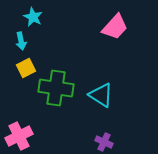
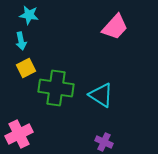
cyan star: moved 4 px left, 2 px up; rotated 18 degrees counterclockwise
pink cross: moved 2 px up
